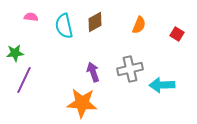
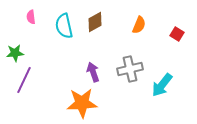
pink semicircle: rotated 104 degrees counterclockwise
cyan arrow: rotated 50 degrees counterclockwise
orange star: rotated 8 degrees counterclockwise
